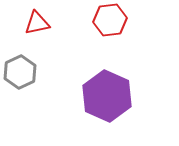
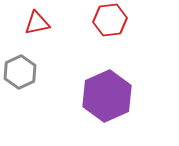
purple hexagon: rotated 12 degrees clockwise
